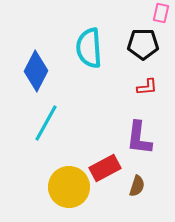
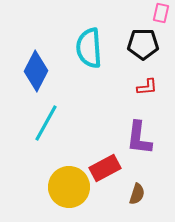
brown semicircle: moved 8 px down
